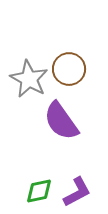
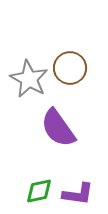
brown circle: moved 1 px right, 1 px up
purple semicircle: moved 3 px left, 7 px down
purple L-shape: moved 1 px right, 2 px down; rotated 36 degrees clockwise
